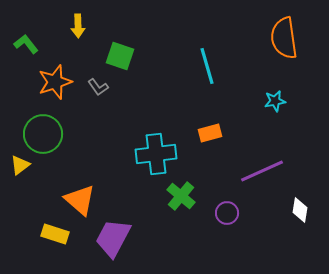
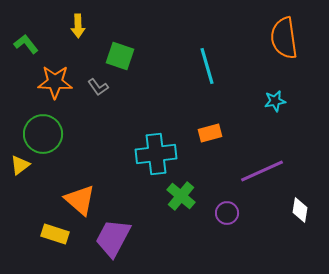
orange star: rotated 20 degrees clockwise
